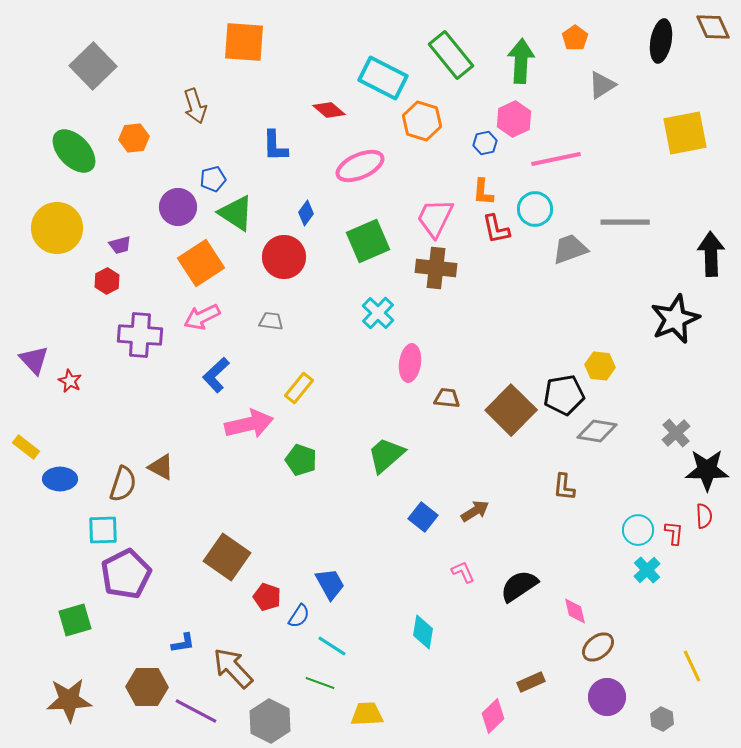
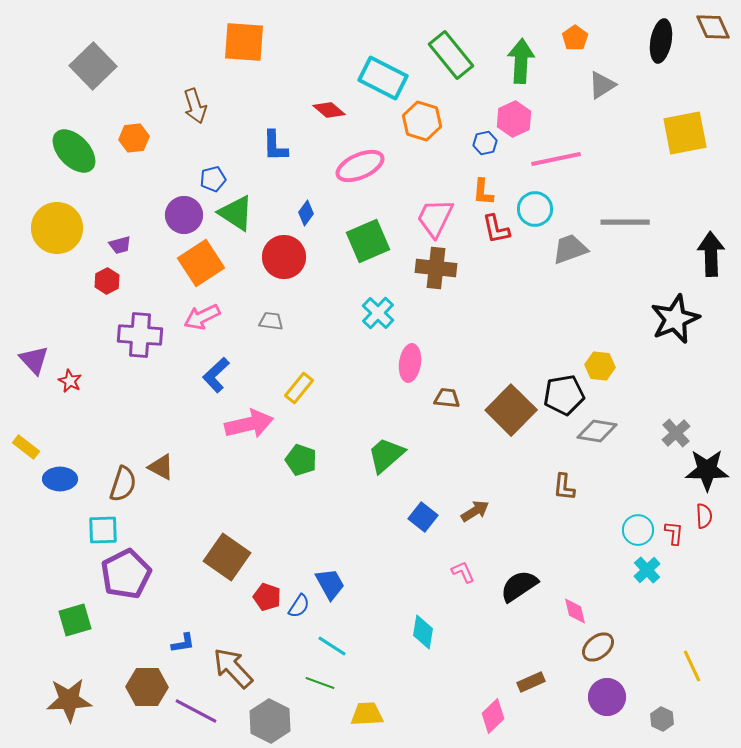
purple circle at (178, 207): moved 6 px right, 8 px down
blue semicircle at (299, 616): moved 10 px up
